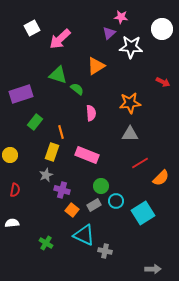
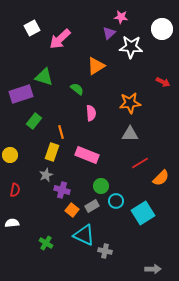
green triangle: moved 14 px left, 2 px down
green rectangle: moved 1 px left, 1 px up
gray rectangle: moved 2 px left, 1 px down
